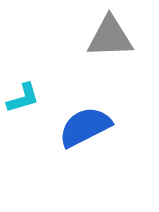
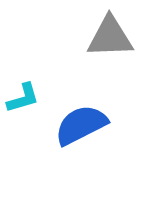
blue semicircle: moved 4 px left, 2 px up
